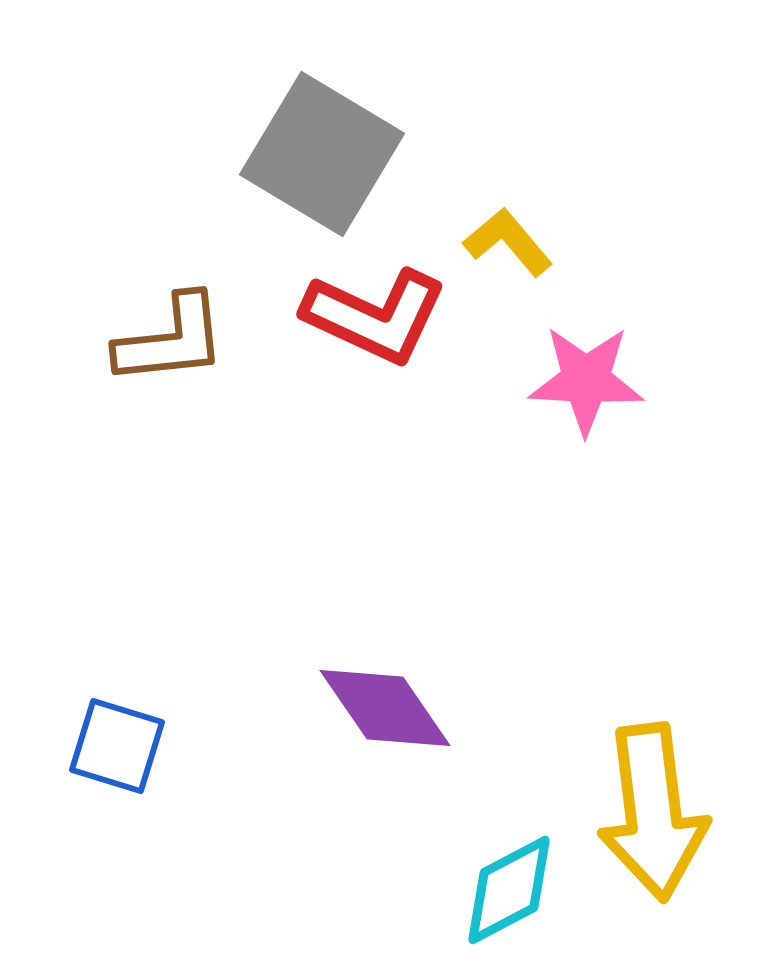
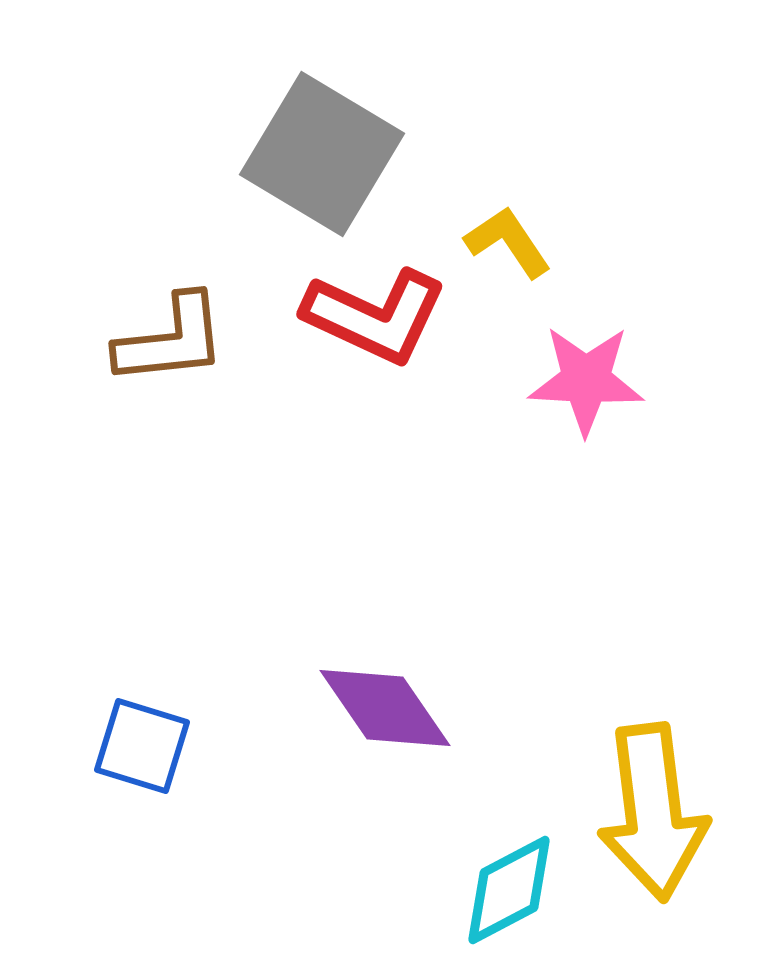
yellow L-shape: rotated 6 degrees clockwise
blue square: moved 25 px right
